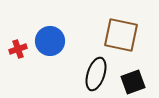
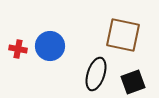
brown square: moved 2 px right
blue circle: moved 5 px down
red cross: rotated 30 degrees clockwise
